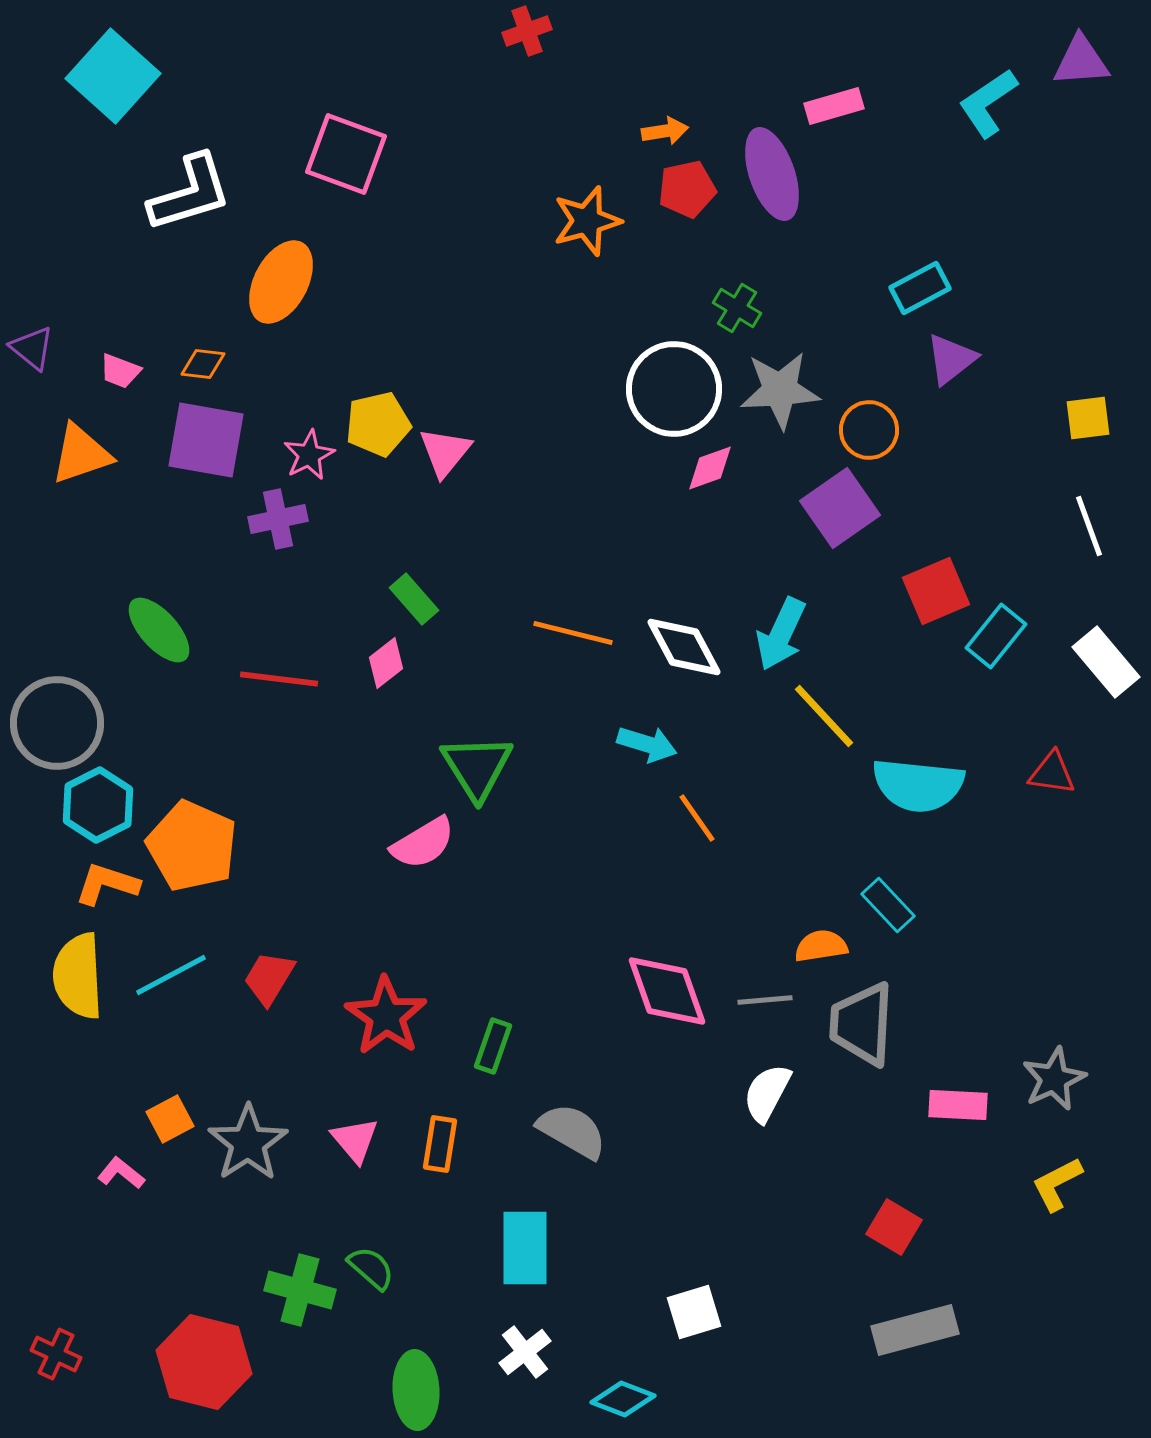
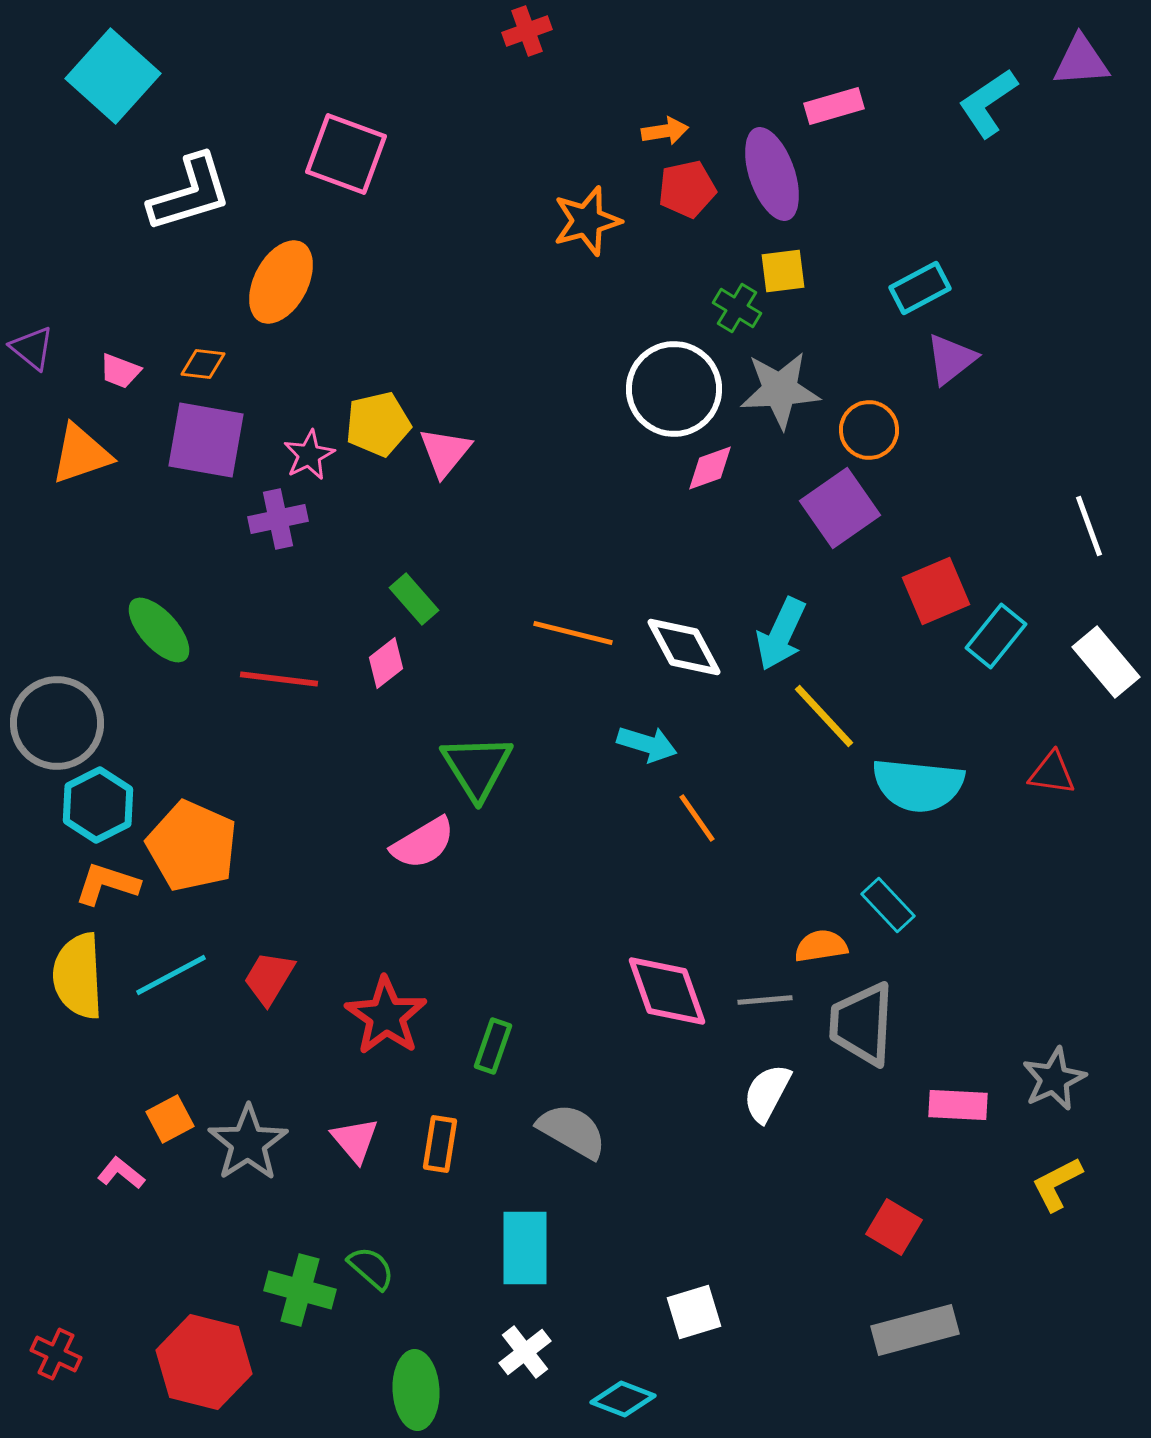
yellow square at (1088, 418): moved 305 px left, 147 px up
